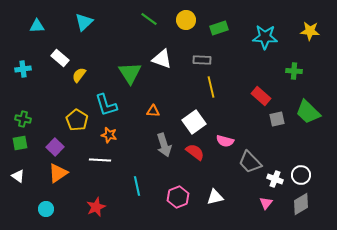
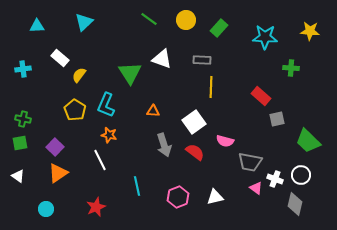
green rectangle at (219, 28): rotated 30 degrees counterclockwise
green cross at (294, 71): moved 3 px left, 3 px up
yellow line at (211, 87): rotated 15 degrees clockwise
cyan L-shape at (106, 105): rotated 40 degrees clockwise
green trapezoid at (308, 112): moved 29 px down
yellow pentagon at (77, 120): moved 2 px left, 10 px up
white line at (100, 160): rotated 60 degrees clockwise
gray trapezoid at (250, 162): rotated 35 degrees counterclockwise
pink triangle at (266, 203): moved 10 px left, 15 px up; rotated 32 degrees counterclockwise
gray diamond at (301, 204): moved 6 px left; rotated 45 degrees counterclockwise
